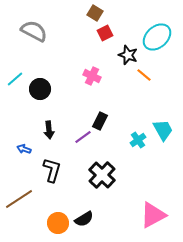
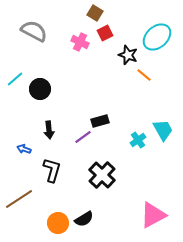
pink cross: moved 12 px left, 34 px up
black rectangle: rotated 48 degrees clockwise
